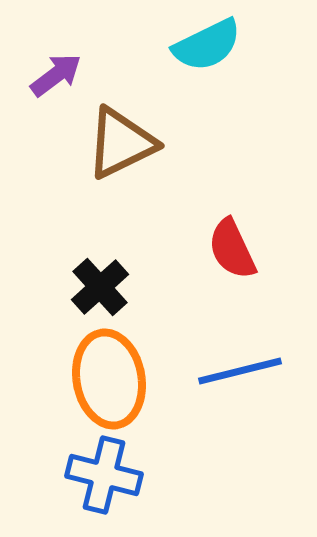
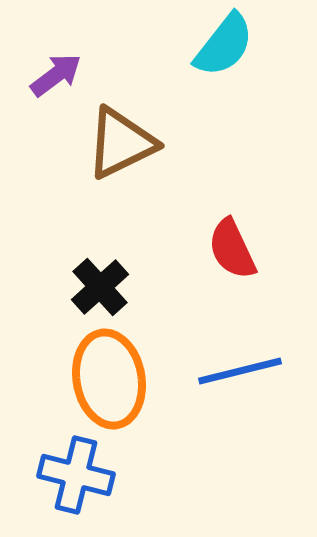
cyan semicircle: moved 17 px right; rotated 26 degrees counterclockwise
blue cross: moved 28 px left
